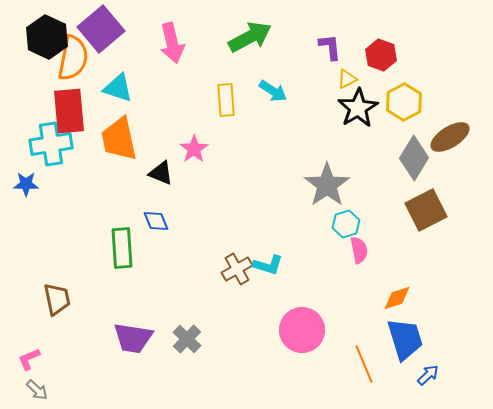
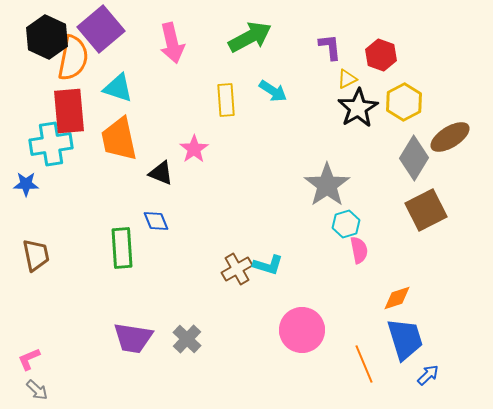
brown trapezoid: moved 21 px left, 44 px up
